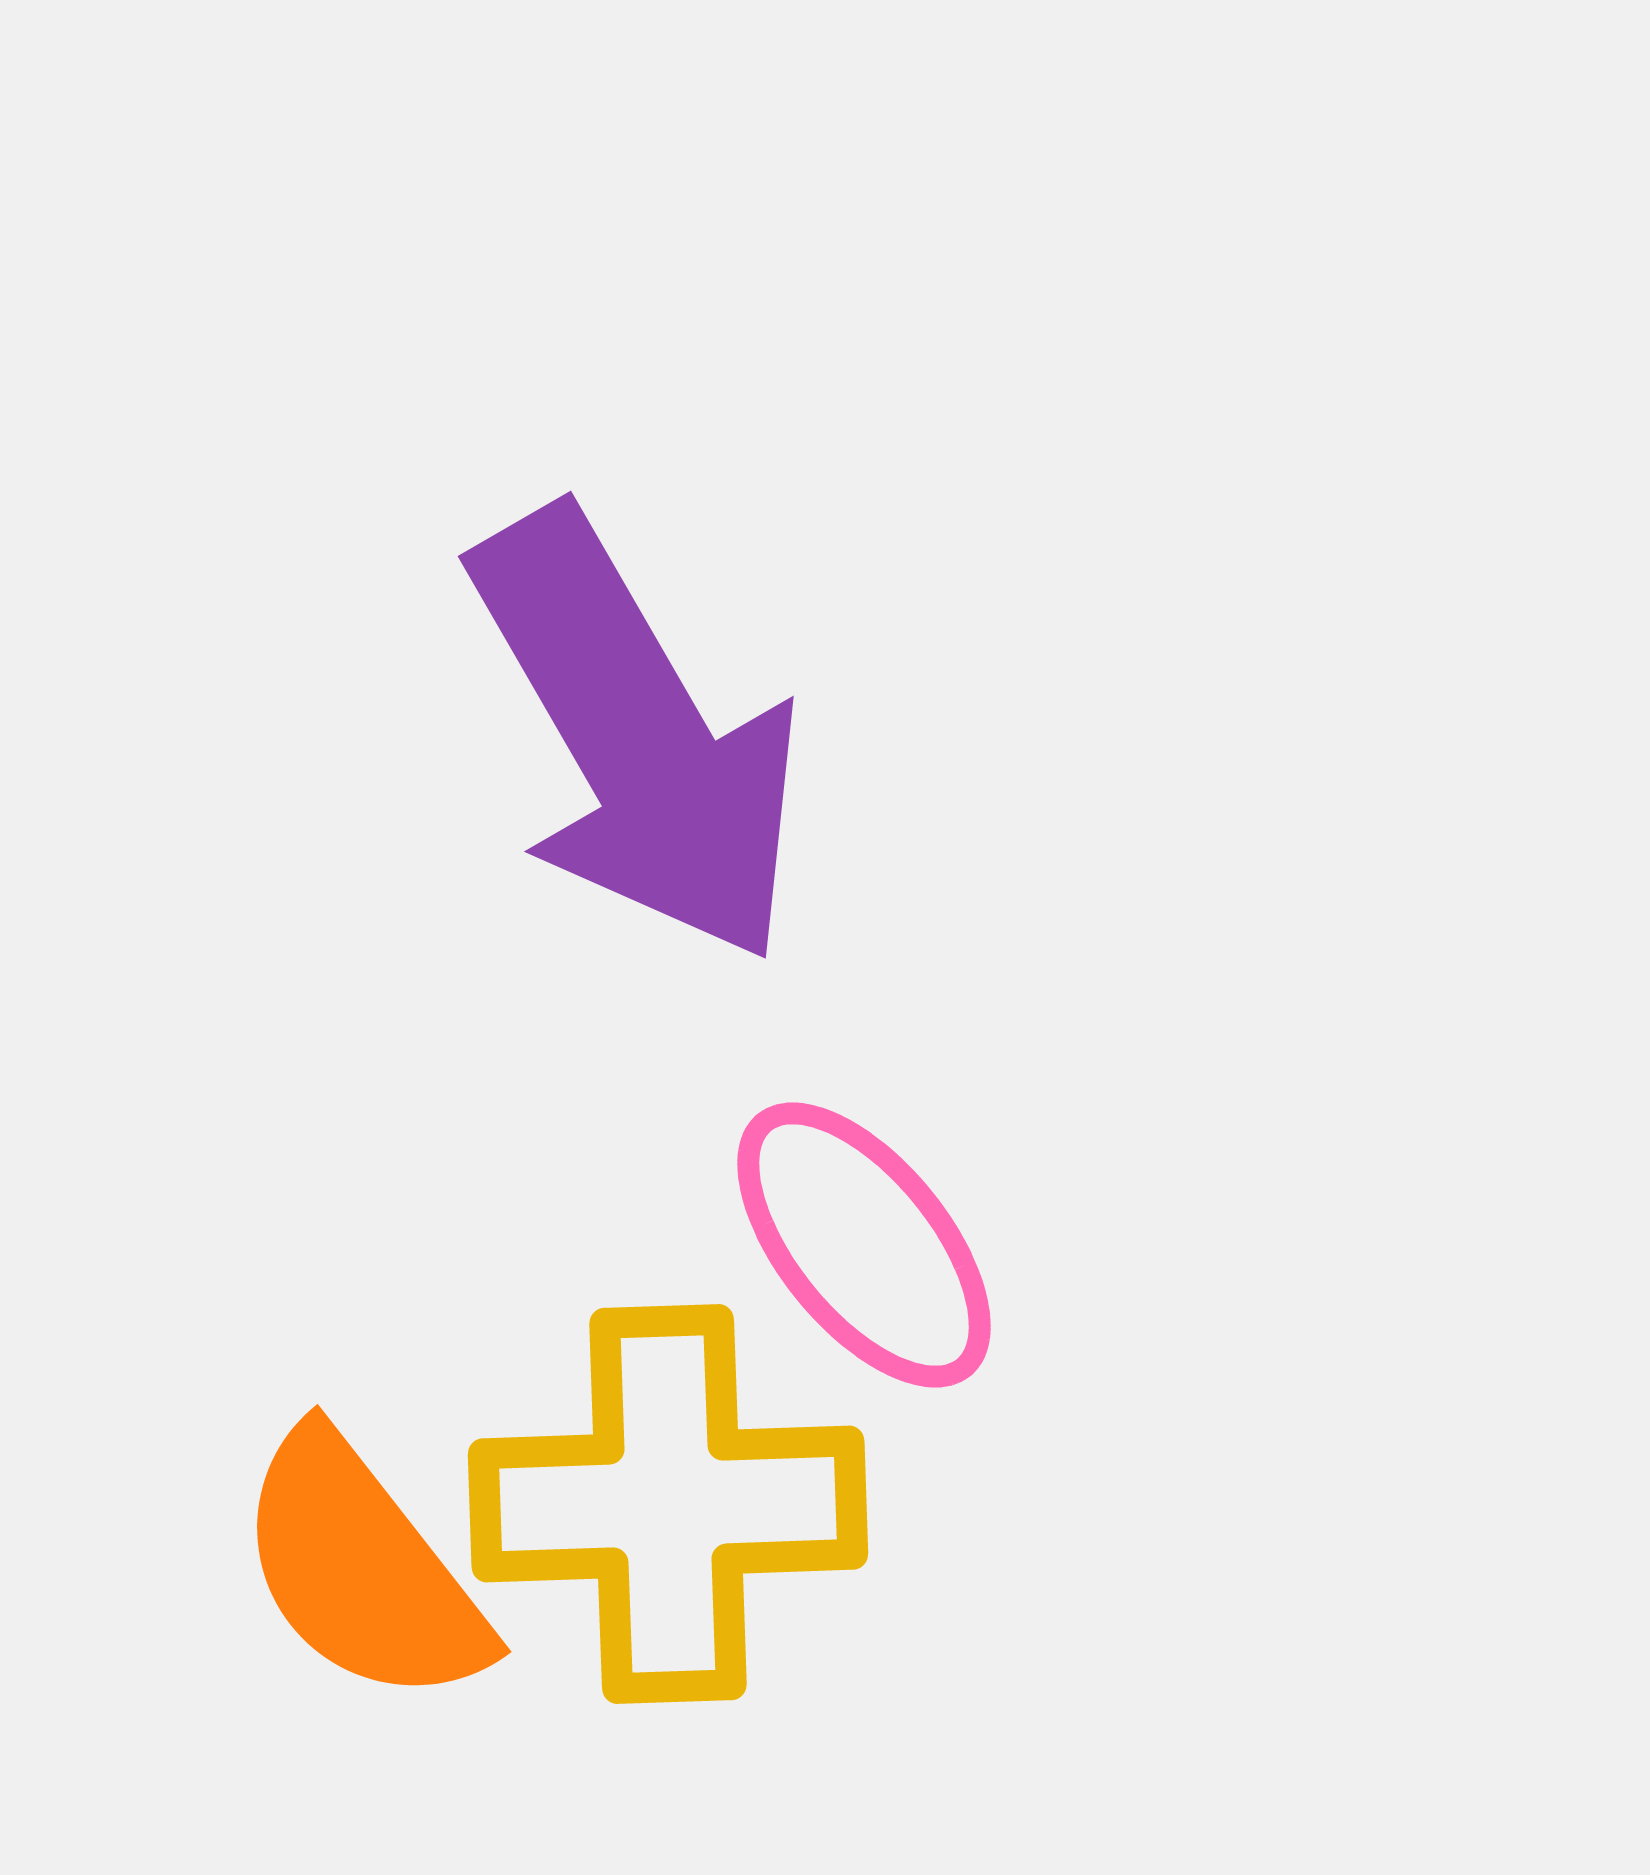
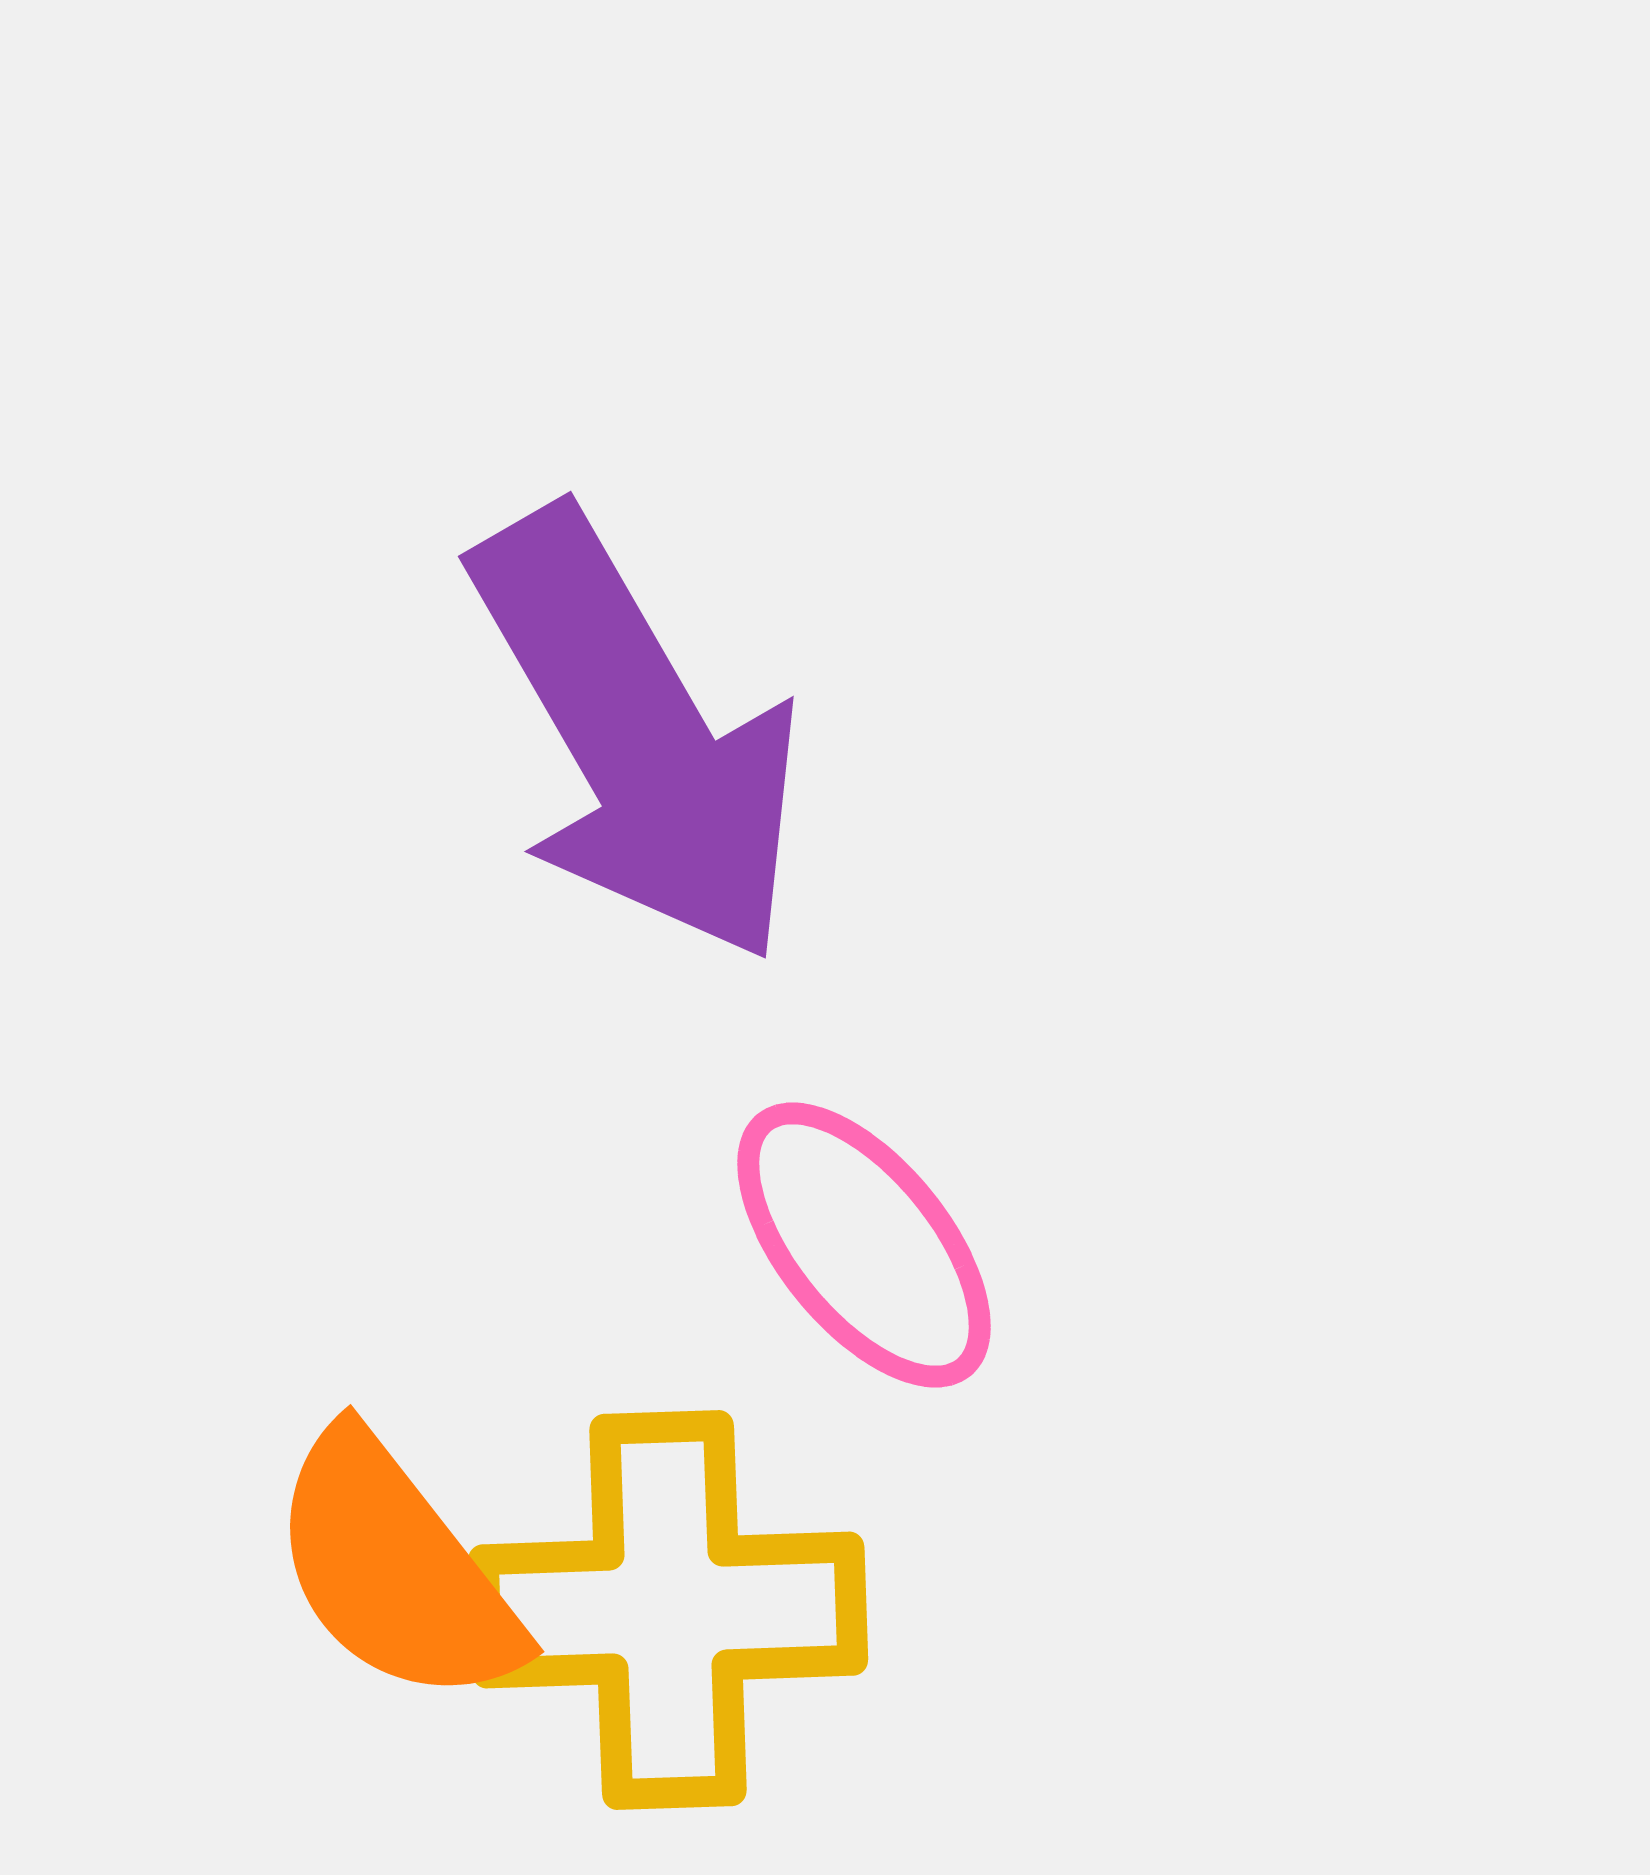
yellow cross: moved 106 px down
orange semicircle: moved 33 px right
